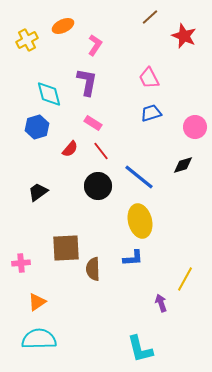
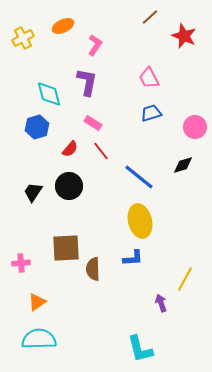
yellow cross: moved 4 px left, 2 px up
black circle: moved 29 px left
black trapezoid: moved 5 px left; rotated 20 degrees counterclockwise
